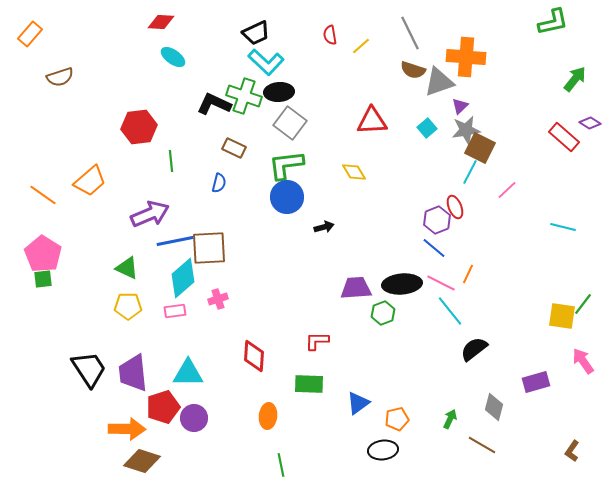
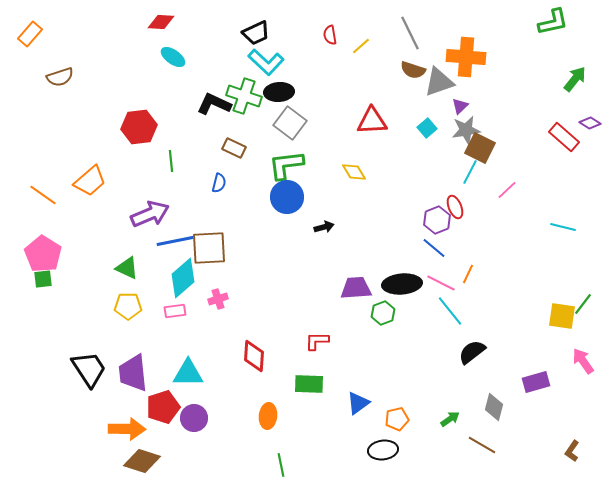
black semicircle at (474, 349): moved 2 px left, 3 px down
green arrow at (450, 419): rotated 30 degrees clockwise
